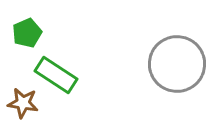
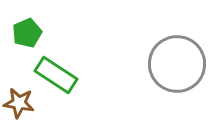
brown star: moved 4 px left
